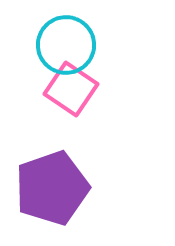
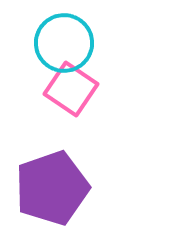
cyan circle: moved 2 px left, 2 px up
